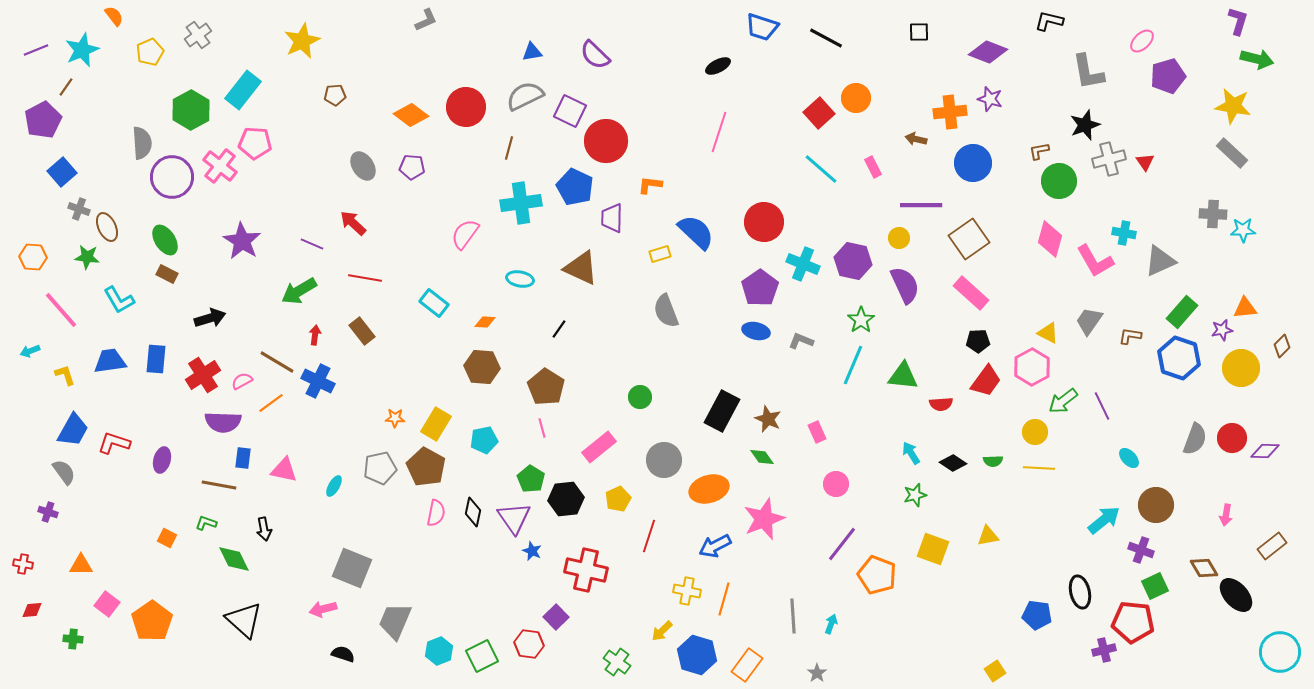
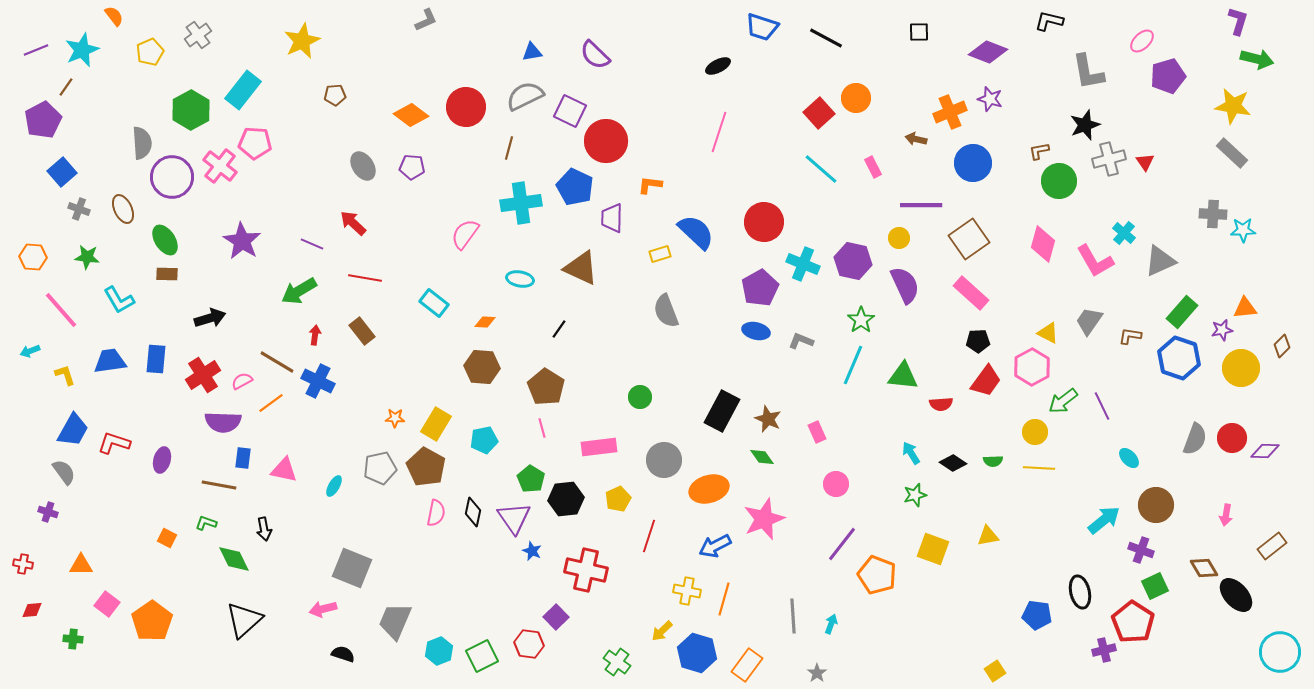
orange cross at (950, 112): rotated 16 degrees counterclockwise
brown ellipse at (107, 227): moved 16 px right, 18 px up
cyan cross at (1124, 233): rotated 30 degrees clockwise
pink diamond at (1050, 239): moved 7 px left, 5 px down
brown rectangle at (167, 274): rotated 25 degrees counterclockwise
purple pentagon at (760, 288): rotated 6 degrees clockwise
pink rectangle at (599, 447): rotated 32 degrees clockwise
black triangle at (244, 620): rotated 36 degrees clockwise
red pentagon at (1133, 622): rotated 27 degrees clockwise
blue hexagon at (697, 655): moved 2 px up
